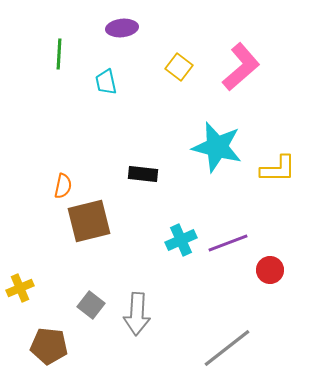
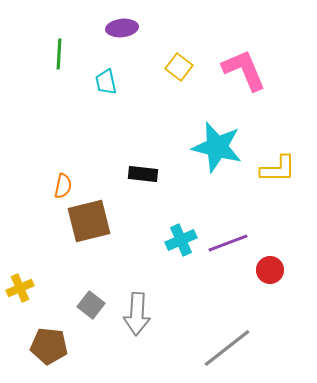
pink L-shape: moved 3 px right, 3 px down; rotated 72 degrees counterclockwise
